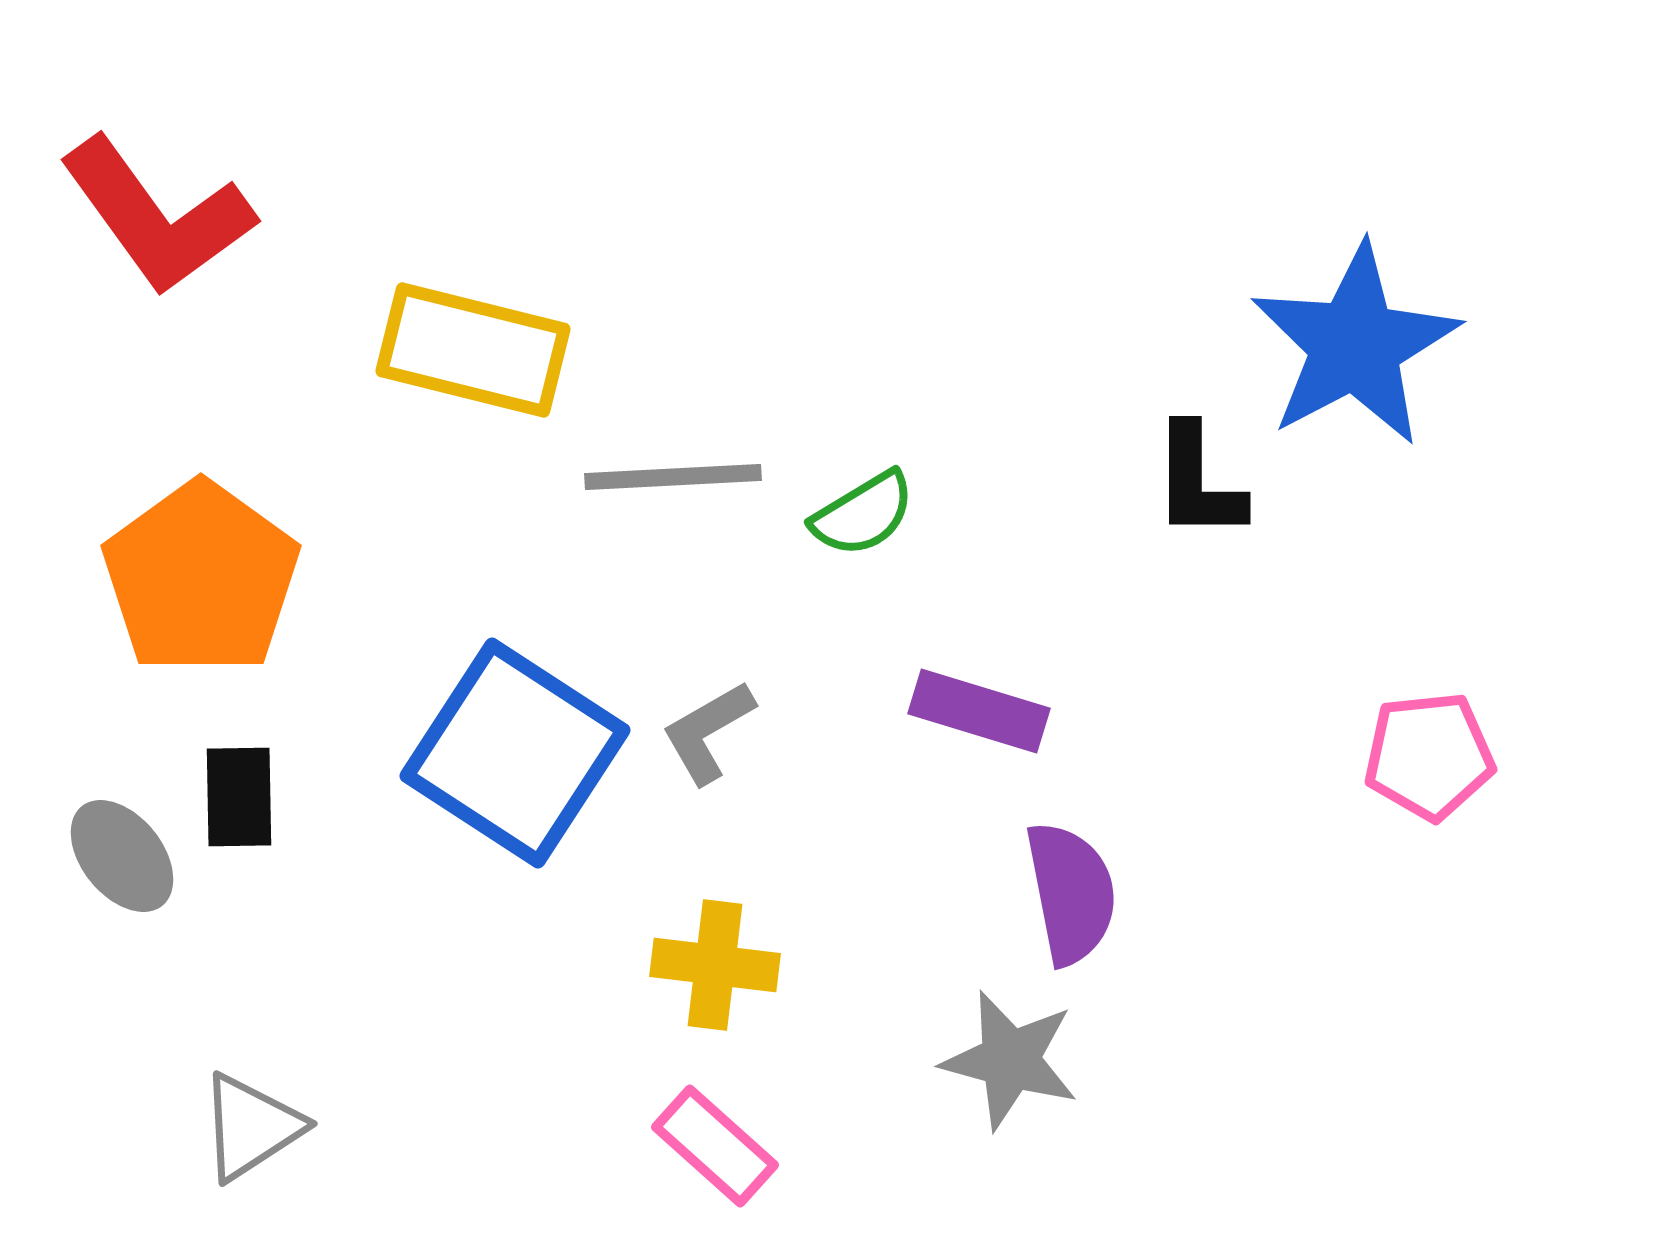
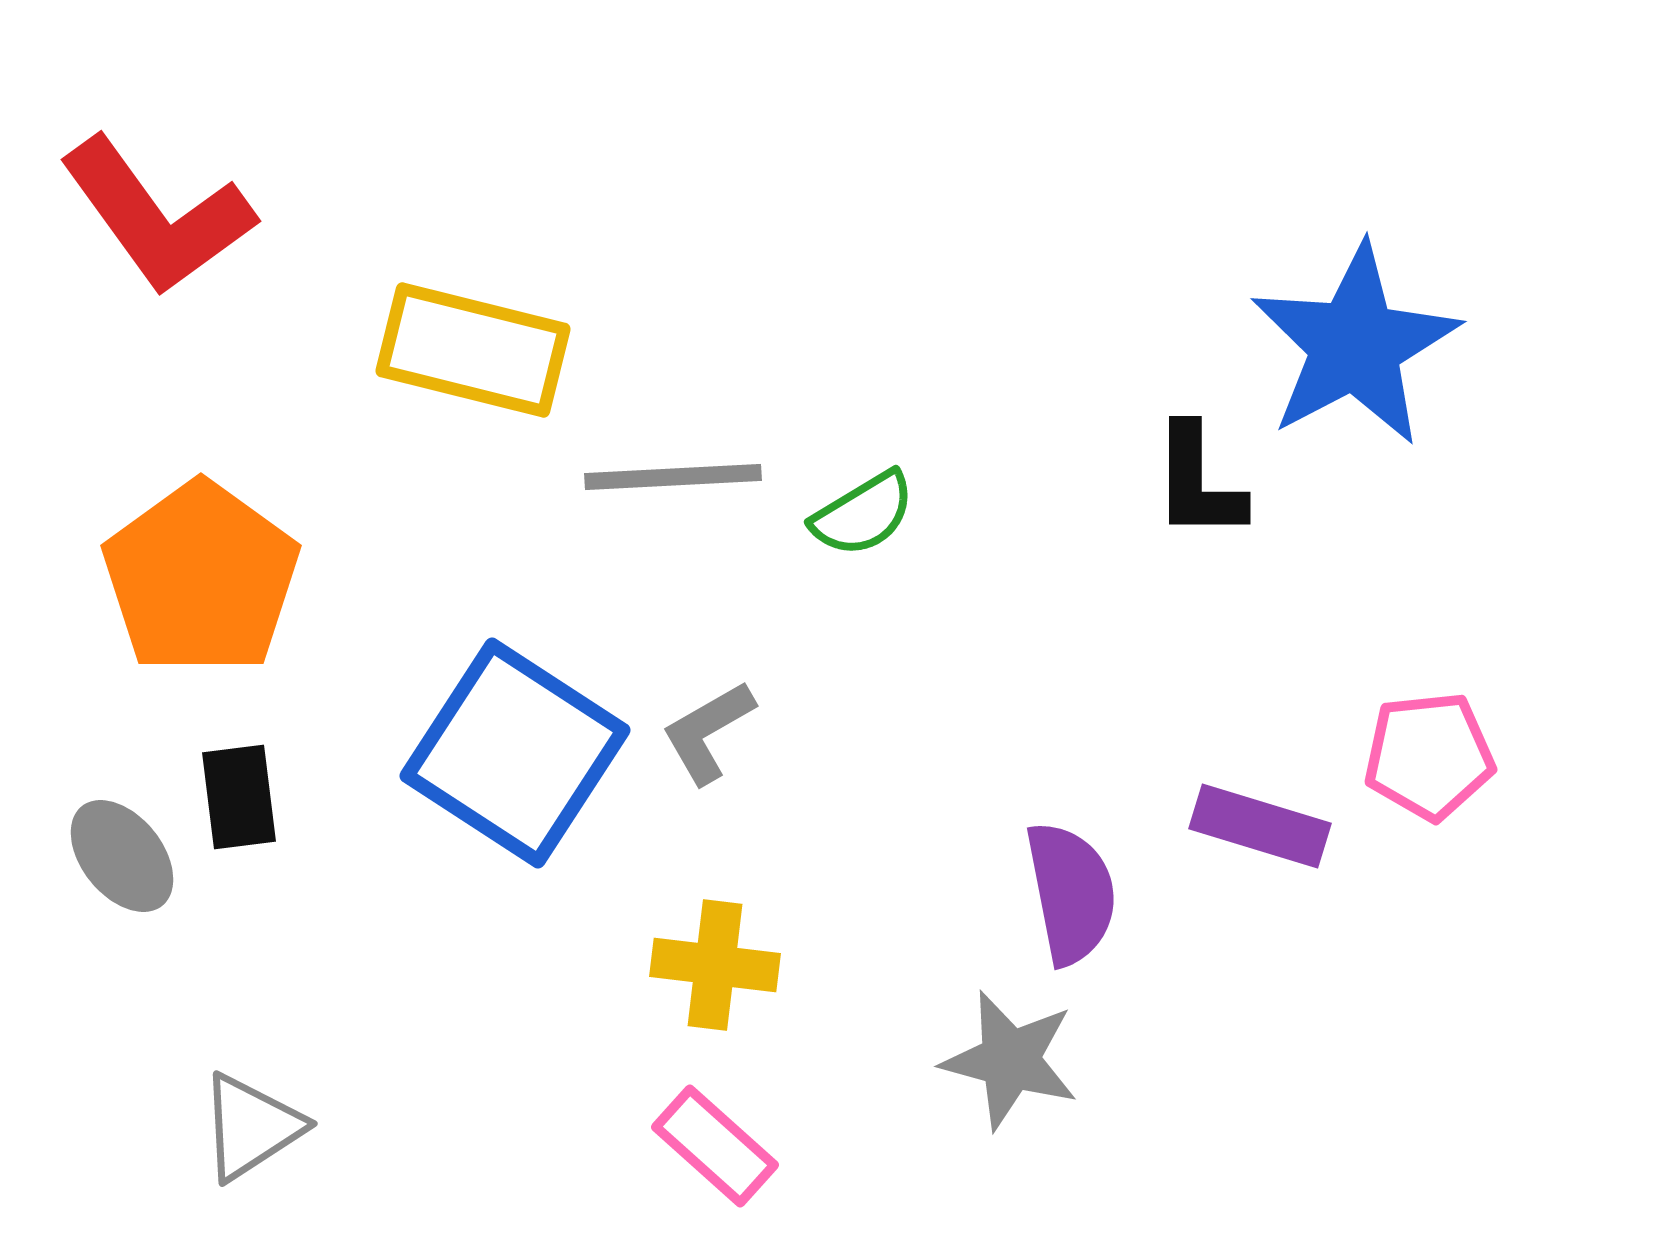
purple rectangle: moved 281 px right, 115 px down
black rectangle: rotated 6 degrees counterclockwise
